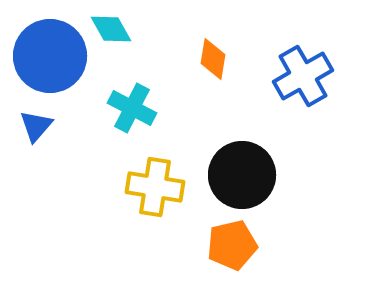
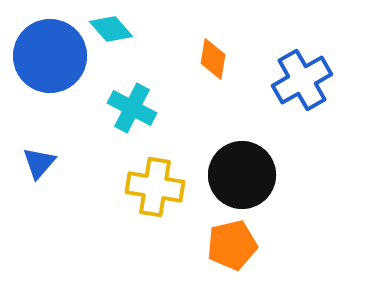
cyan diamond: rotated 12 degrees counterclockwise
blue cross: moved 1 px left, 4 px down
blue triangle: moved 3 px right, 37 px down
